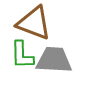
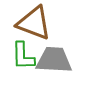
green L-shape: moved 1 px right, 1 px down
